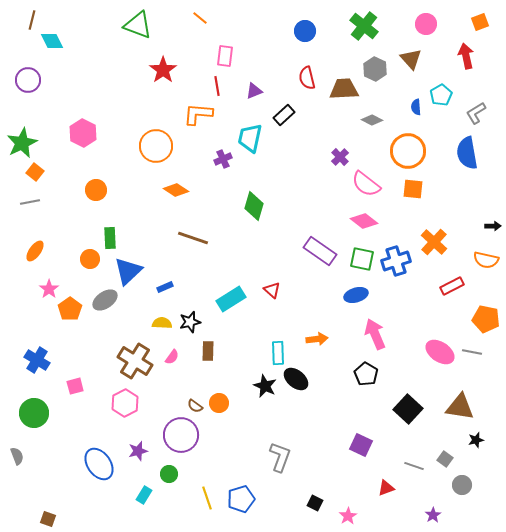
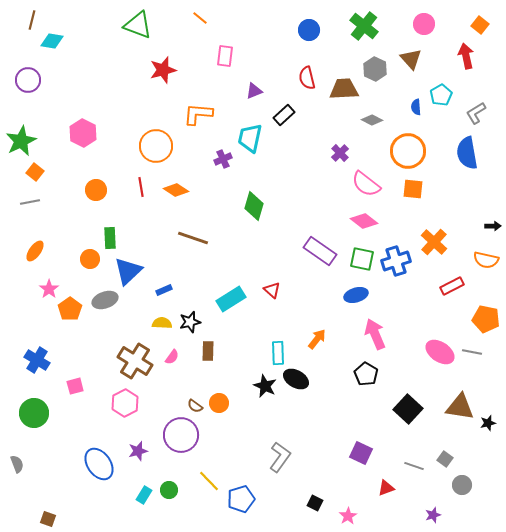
orange square at (480, 22): moved 3 px down; rotated 30 degrees counterclockwise
pink circle at (426, 24): moved 2 px left
blue circle at (305, 31): moved 4 px right, 1 px up
cyan diamond at (52, 41): rotated 55 degrees counterclockwise
red star at (163, 70): rotated 20 degrees clockwise
red line at (217, 86): moved 76 px left, 101 px down
green star at (22, 143): moved 1 px left, 2 px up
purple cross at (340, 157): moved 4 px up
blue rectangle at (165, 287): moved 1 px left, 3 px down
gray ellipse at (105, 300): rotated 15 degrees clockwise
orange arrow at (317, 339): rotated 45 degrees counterclockwise
black ellipse at (296, 379): rotated 10 degrees counterclockwise
black star at (476, 440): moved 12 px right, 17 px up
purple square at (361, 445): moved 8 px down
gray semicircle at (17, 456): moved 8 px down
gray L-shape at (280, 457): rotated 16 degrees clockwise
green circle at (169, 474): moved 16 px down
yellow line at (207, 498): moved 2 px right, 17 px up; rotated 25 degrees counterclockwise
purple star at (433, 515): rotated 14 degrees clockwise
